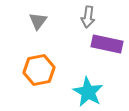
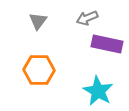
gray arrow: moved 1 px left, 1 px down; rotated 60 degrees clockwise
orange hexagon: rotated 12 degrees clockwise
cyan star: moved 10 px right, 1 px up
